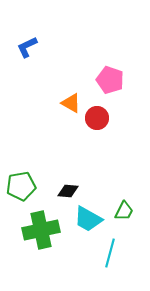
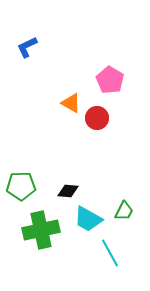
pink pentagon: rotated 12 degrees clockwise
green pentagon: rotated 8 degrees clockwise
cyan line: rotated 44 degrees counterclockwise
